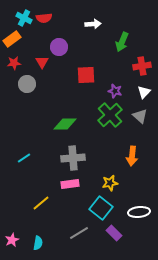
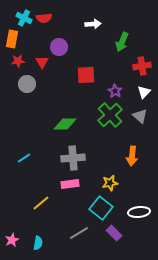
orange rectangle: rotated 42 degrees counterclockwise
red star: moved 4 px right, 2 px up
purple star: rotated 16 degrees clockwise
